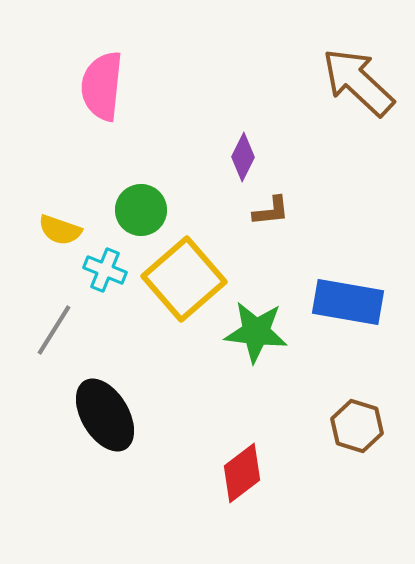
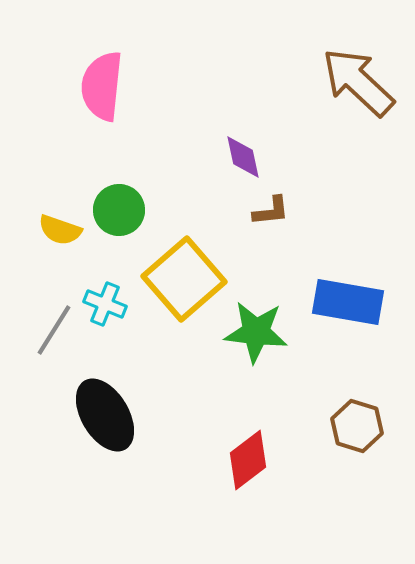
purple diamond: rotated 39 degrees counterclockwise
green circle: moved 22 px left
cyan cross: moved 34 px down
red diamond: moved 6 px right, 13 px up
